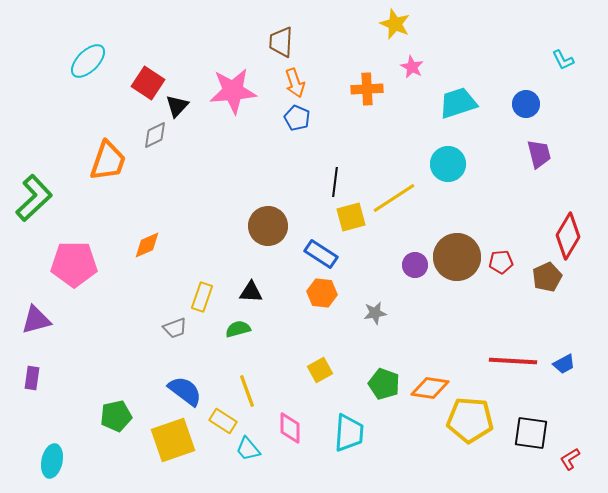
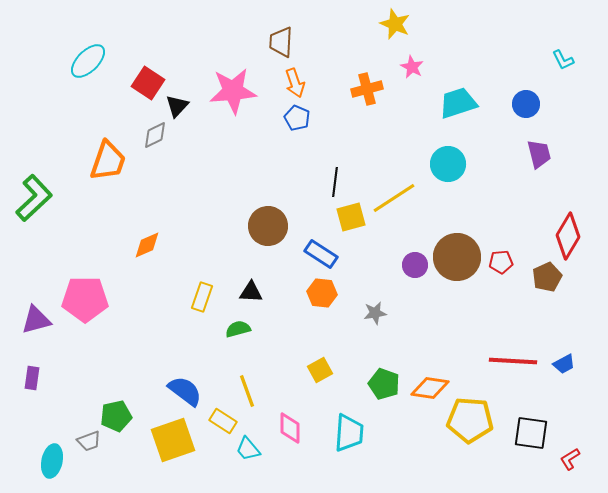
orange cross at (367, 89): rotated 12 degrees counterclockwise
pink pentagon at (74, 264): moved 11 px right, 35 px down
gray trapezoid at (175, 328): moved 86 px left, 113 px down
